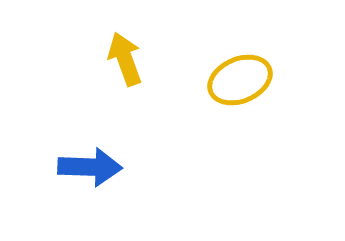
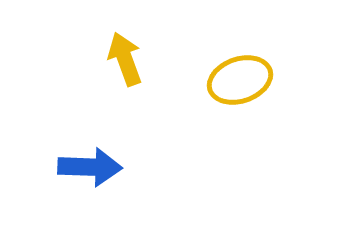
yellow ellipse: rotated 4 degrees clockwise
